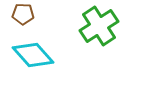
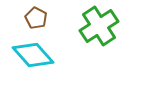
brown pentagon: moved 13 px right, 4 px down; rotated 25 degrees clockwise
